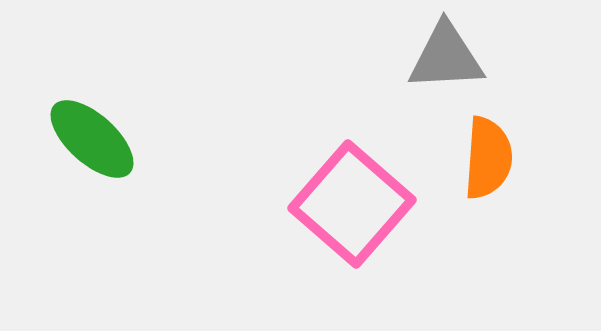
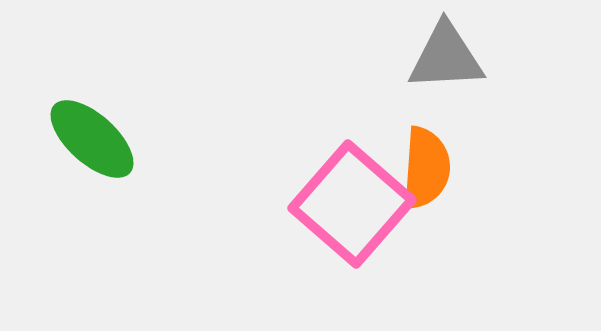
orange semicircle: moved 62 px left, 10 px down
